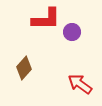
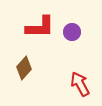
red L-shape: moved 6 px left, 8 px down
red arrow: rotated 25 degrees clockwise
